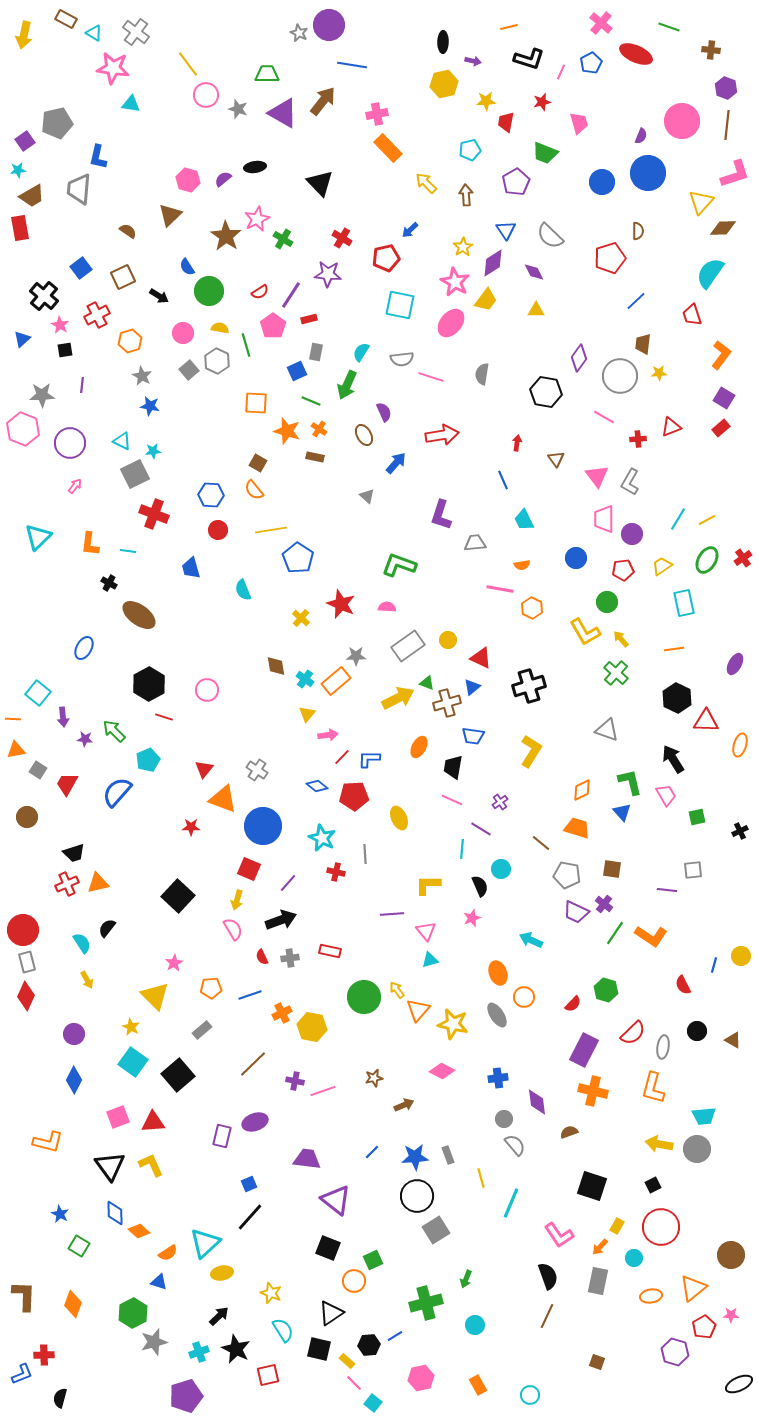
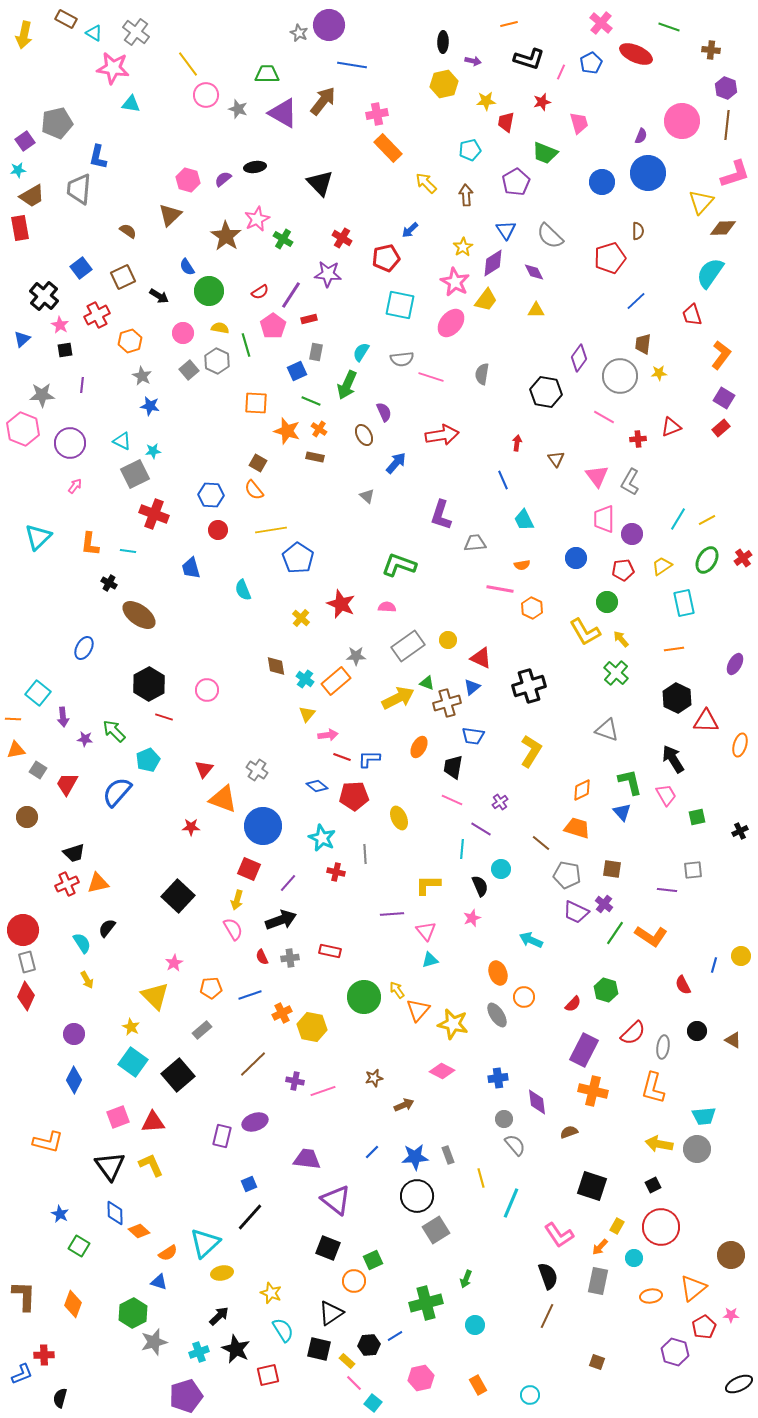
orange line at (509, 27): moved 3 px up
red line at (342, 757): rotated 66 degrees clockwise
